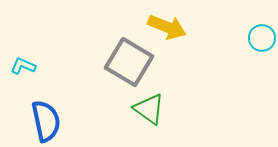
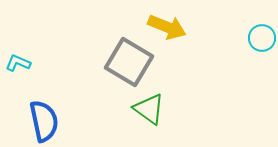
cyan L-shape: moved 5 px left, 3 px up
blue semicircle: moved 2 px left
